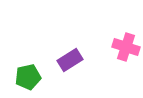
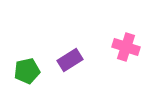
green pentagon: moved 1 px left, 6 px up
